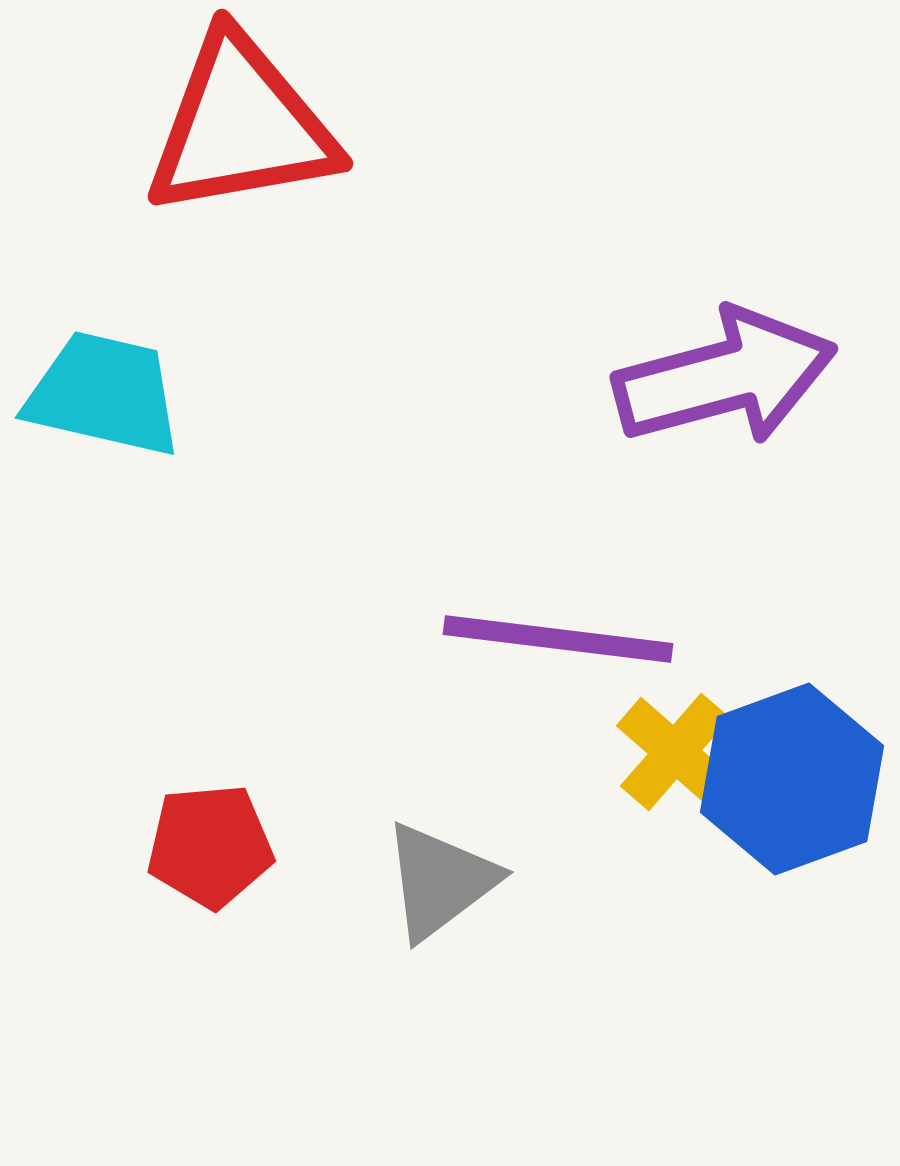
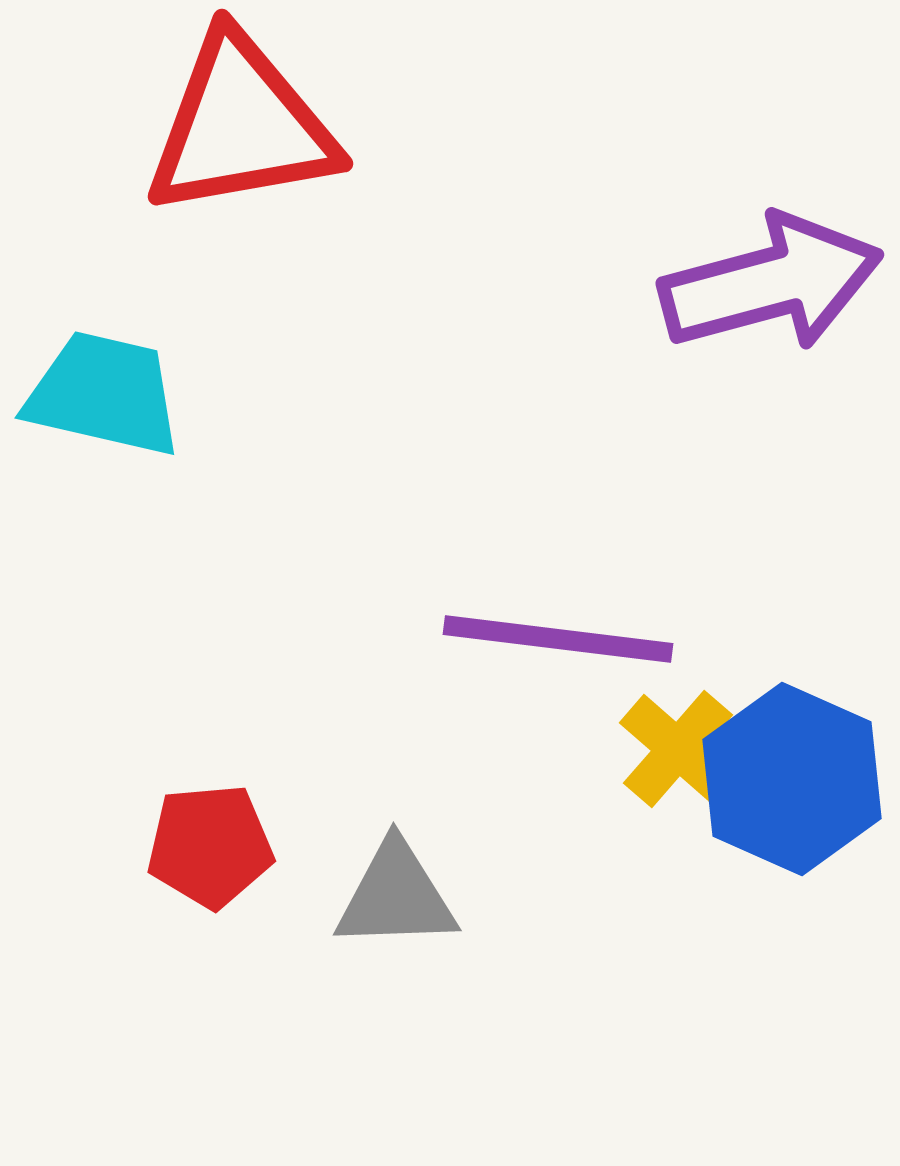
purple arrow: moved 46 px right, 94 px up
yellow cross: moved 3 px right, 3 px up
blue hexagon: rotated 16 degrees counterclockwise
gray triangle: moved 44 px left, 15 px down; rotated 35 degrees clockwise
